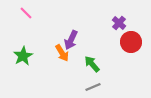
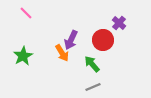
red circle: moved 28 px left, 2 px up
